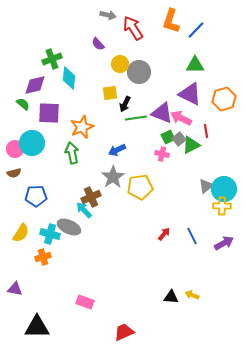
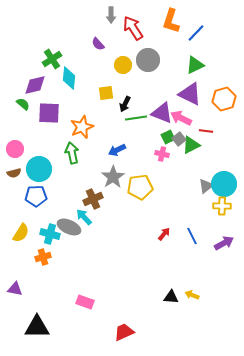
gray arrow at (108, 15): moved 3 px right; rotated 77 degrees clockwise
blue line at (196, 30): moved 3 px down
green cross at (52, 59): rotated 12 degrees counterclockwise
yellow circle at (120, 64): moved 3 px right, 1 px down
green triangle at (195, 65): rotated 24 degrees counterclockwise
gray circle at (139, 72): moved 9 px right, 12 px up
yellow square at (110, 93): moved 4 px left
red line at (206, 131): rotated 72 degrees counterclockwise
cyan circle at (32, 143): moved 7 px right, 26 px down
cyan circle at (224, 189): moved 5 px up
brown cross at (91, 197): moved 2 px right, 2 px down
cyan arrow at (84, 210): moved 7 px down
